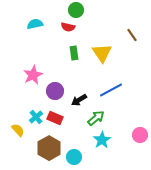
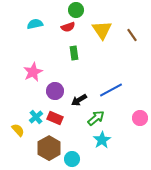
red semicircle: rotated 32 degrees counterclockwise
yellow triangle: moved 23 px up
pink star: moved 3 px up
pink circle: moved 17 px up
cyan circle: moved 2 px left, 2 px down
